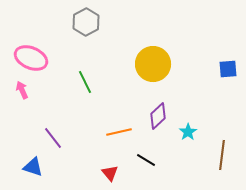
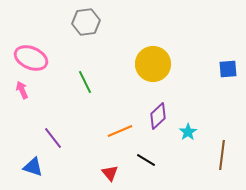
gray hexagon: rotated 20 degrees clockwise
orange line: moved 1 px right, 1 px up; rotated 10 degrees counterclockwise
